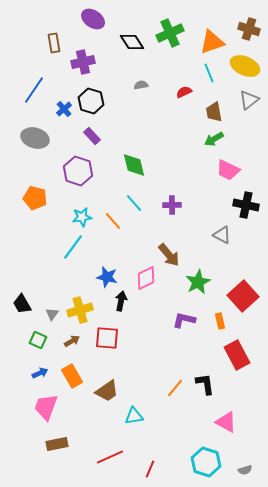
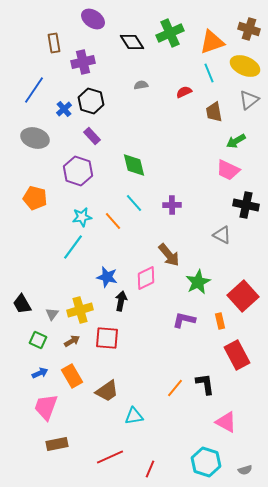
green arrow at (214, 139): moved 22 px right, 2 px down
